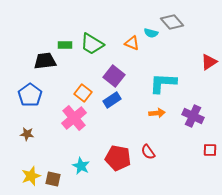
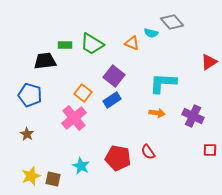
blue pentagon: rotated 20 degrees counterclockwise
orange arrow: rotated 14 degrees clockwise
brown star: rotated 24 degrees clockwise
